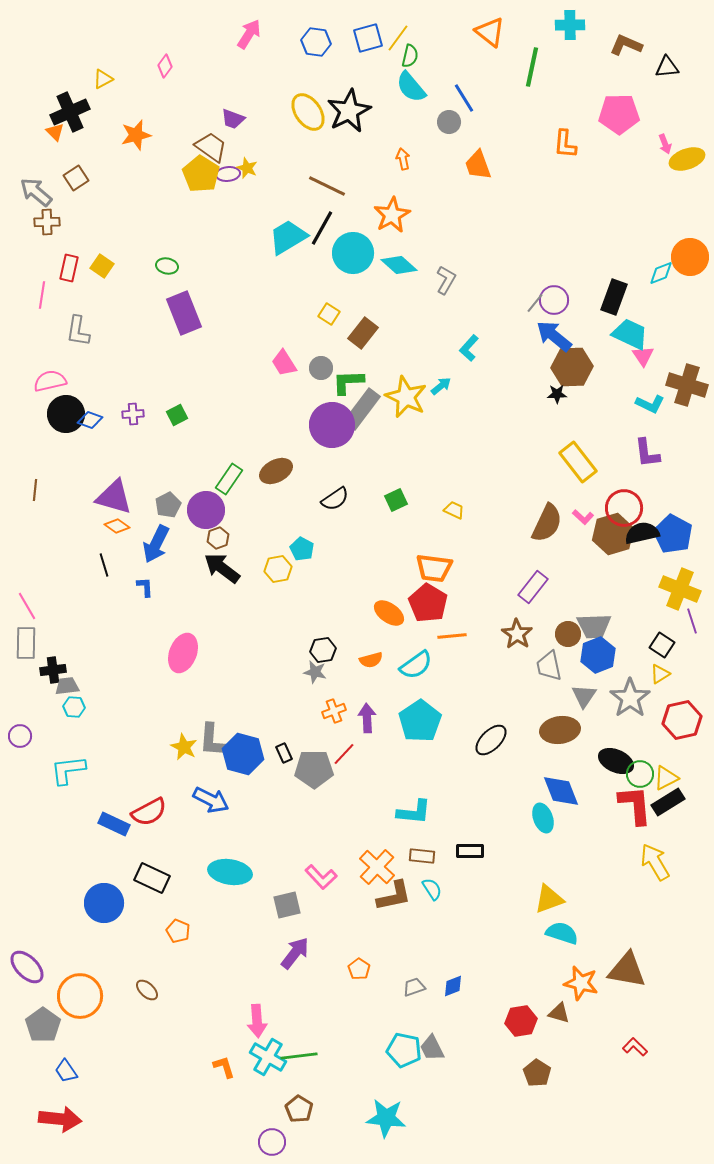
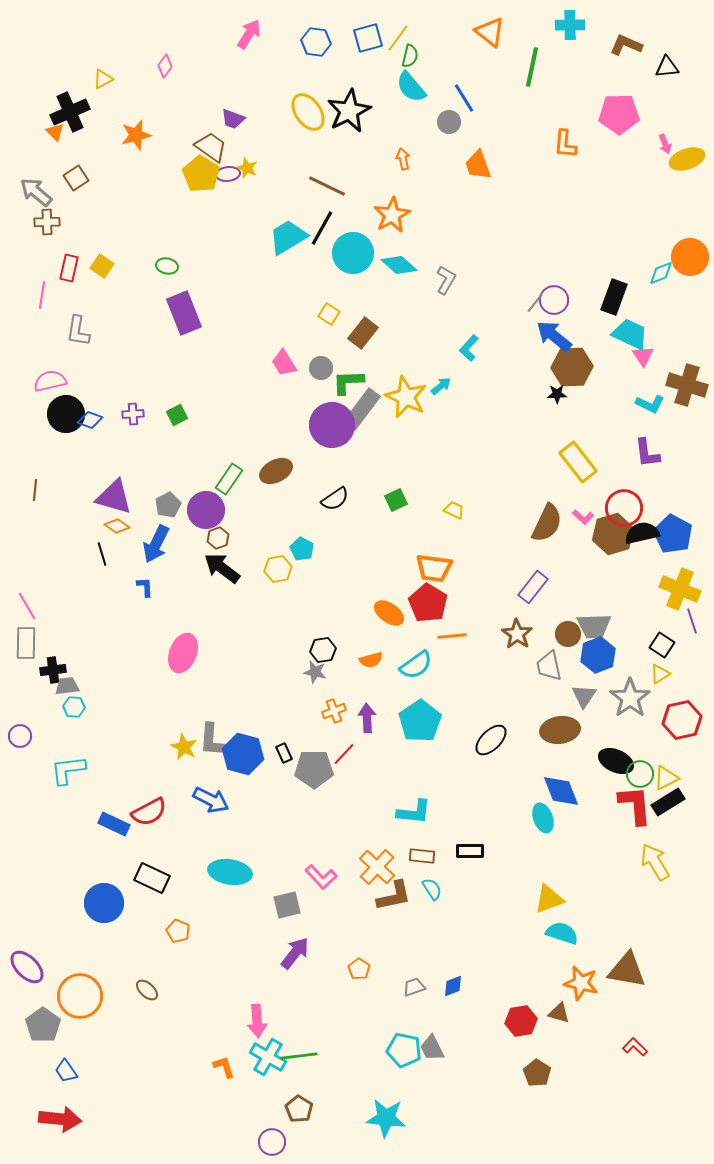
black line at (104, 565): moved 2 px left, 11 px up
